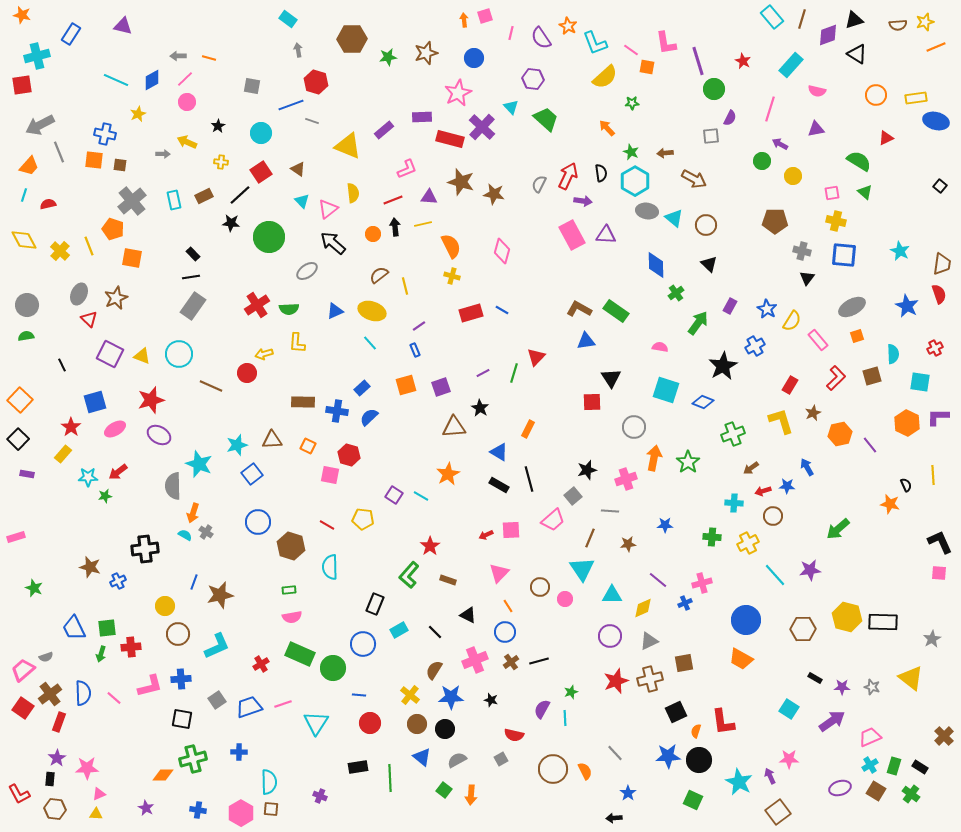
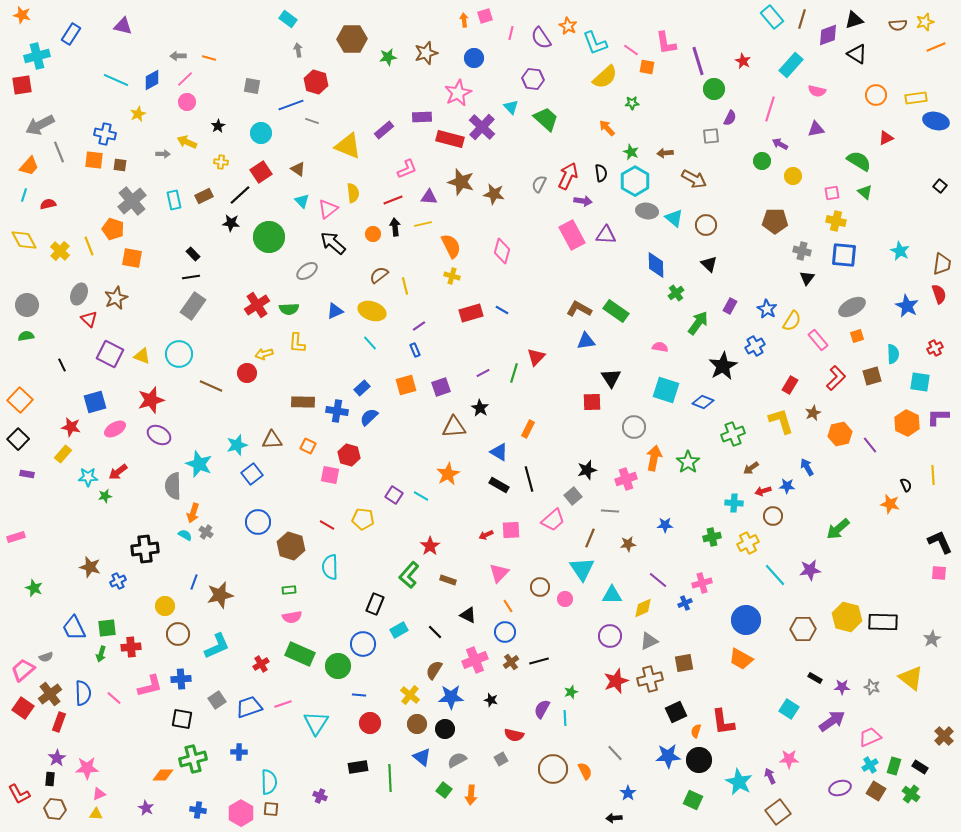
red star at (71, 427): rotated 24 degrees counterclockwise
green cross at (712, 537): rotated 18 degrees counterclockwise
green circle at (333, 668): moved 5 px right, 2 px up
